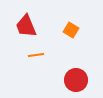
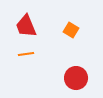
orange line: moved 10 px left, 1 px up
red circle: moved 2 px up
